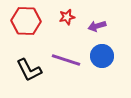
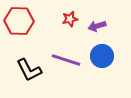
red star: moved 3 px right, 2 px down
red hexagon: moved 7 px left
